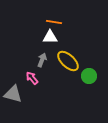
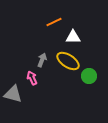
orange line: rotated 35 degrees counterclockwise
white triangle: moved 23 px right
yellow ellipse: rotated 10 degrees counterclockwise
pink arrow: rotated 16 degrees clockwise
